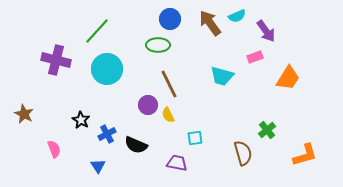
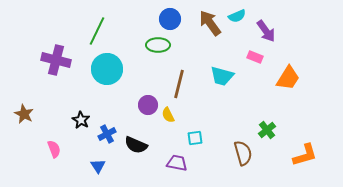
green line: rotated 16 degrees counterclockwise
pink rectangle: rotated 42 degrees clockwise
brown line: moved 10 px right; rotated 40 degrees clockwise
